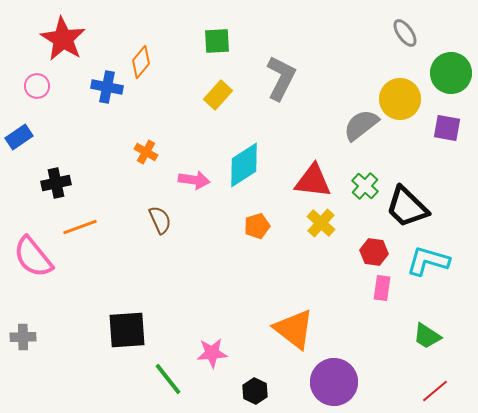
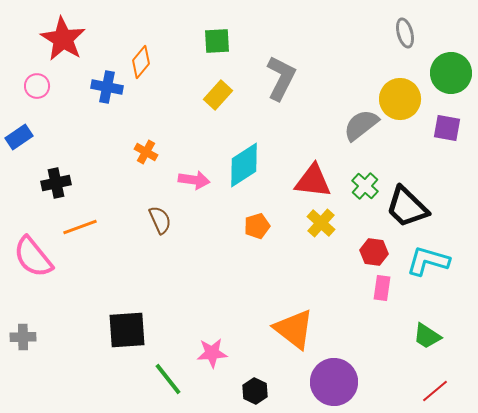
gray ellipse: rotated 20 degrees clockwise
